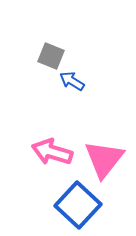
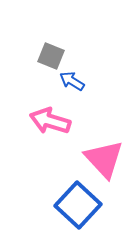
pink arrow: moved 2 px left, 31 px up
pink triangle: rotated 21 degrees counterclockwise
